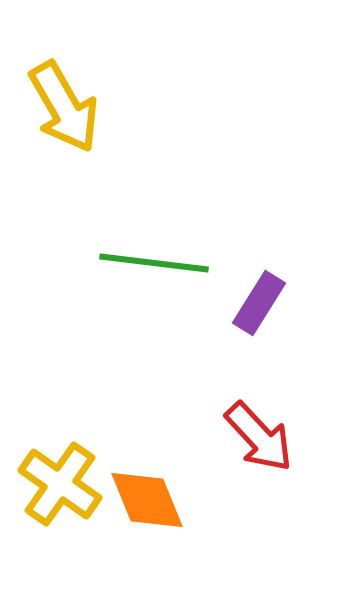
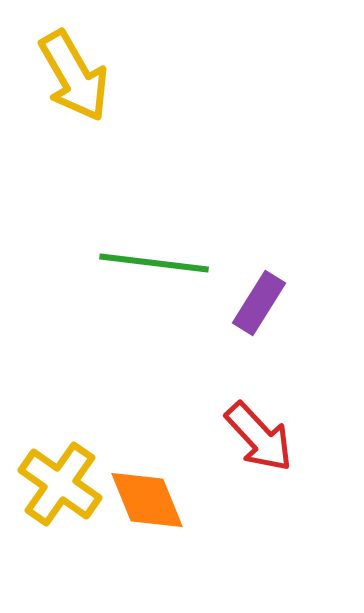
yellow arrow: moved 10 px right, 31 px up
